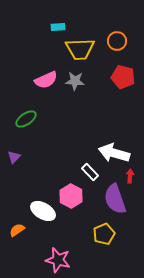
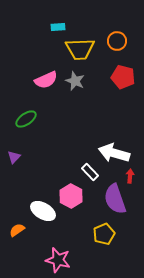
gray star: rotated 18 degrees clockwise
